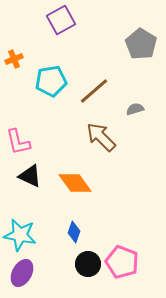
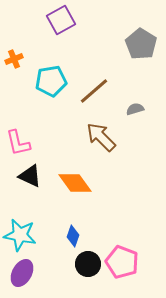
pink L-shape: moved 1 px down
blue diamond: moved 1 px left, 4 px down
